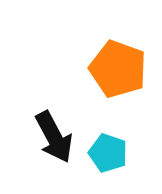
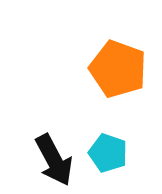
black arrow: moved 23 px down
